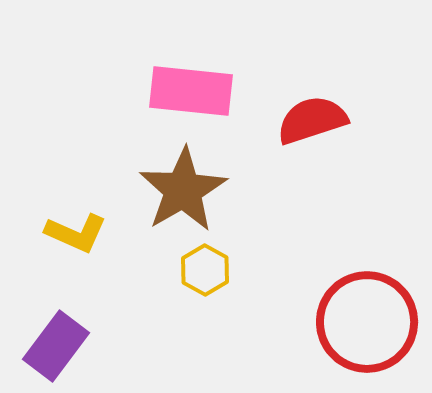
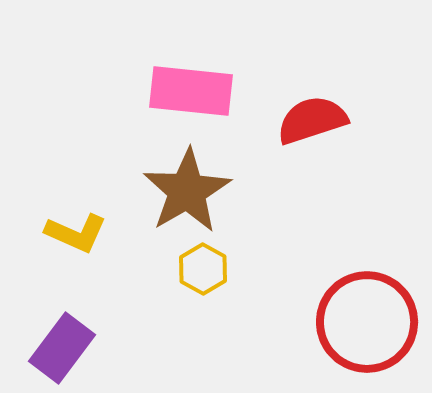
brown star: moved 4 px right, 1 px down
yellow hexagon: moved 2 px left, 1 px up
purple rectangle: moved 6 px right, 2 px down
